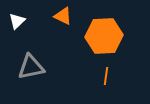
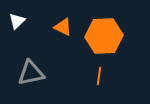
orange triangle: moved 11 px down
gray triangle: moved 6 px down
orange line: moved 7 px left
